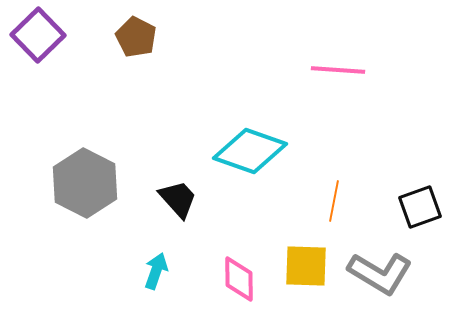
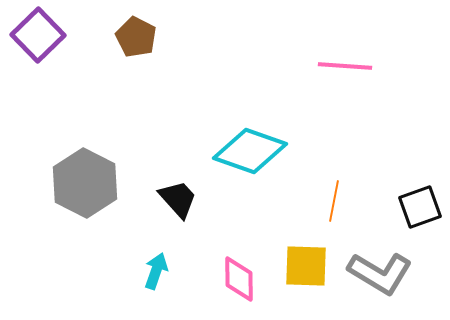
pink line: moved 7 px right, 4 px up
